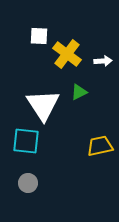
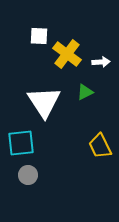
white arrow: moved 2 px left, 1 px down
green triangle: moved 6 px right
white triangle: moved 1 px right, 3 px up
cyan square: moved 5 px left, 2 px down; rotated 12 degrees counterclockwise
yellow trapezoid: rotated 104 degrees counterclockwise
gray circle: moved 8 px up
